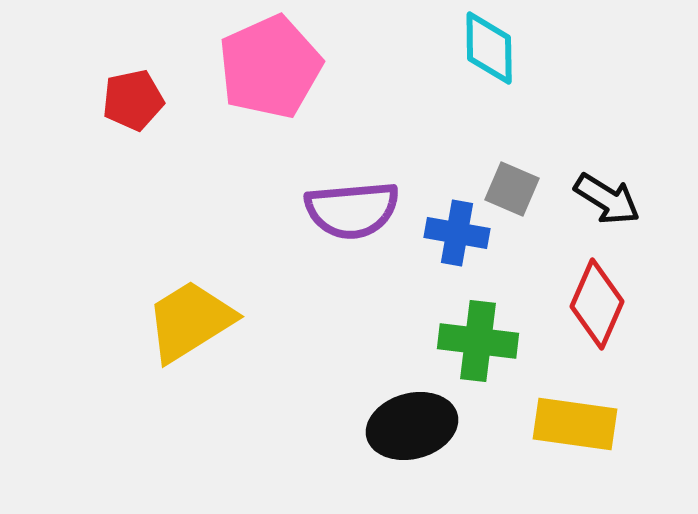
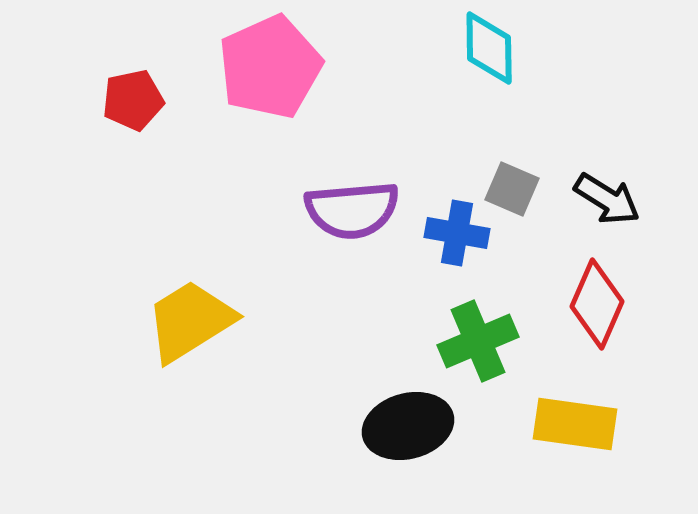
green cross: rotated 30 degrees counterclockwise
black ellipse: moved 4 px left
